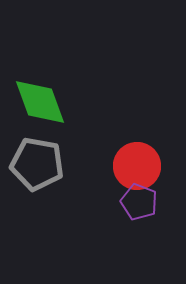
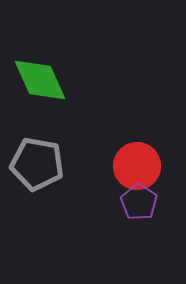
green diamond: moved 22 px up; rotated 4 degrees counterclockwise
purple pentagon: rotated 12 degrees clockwise
